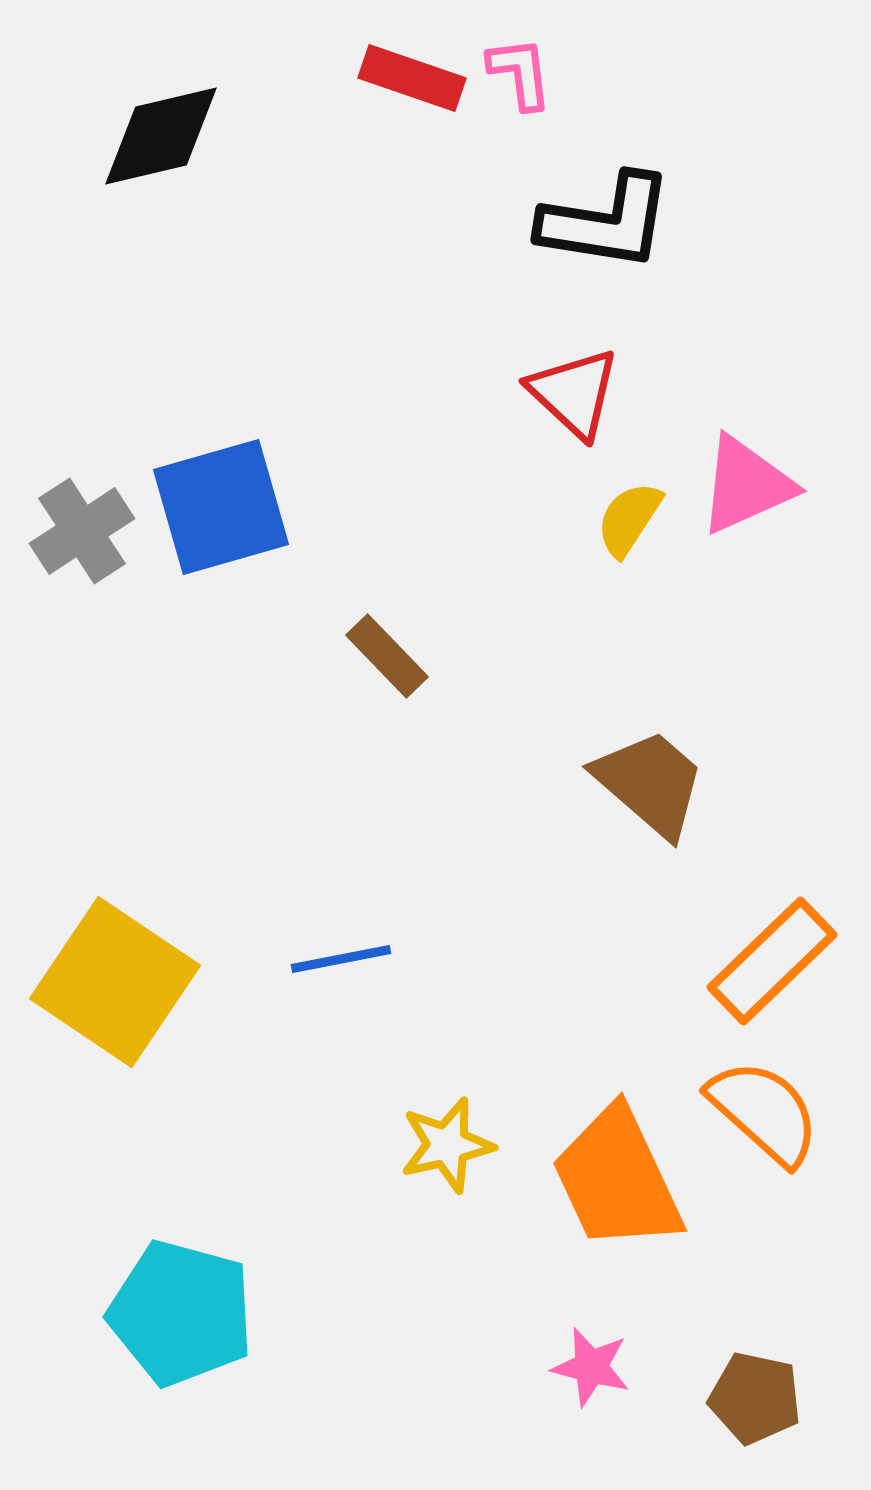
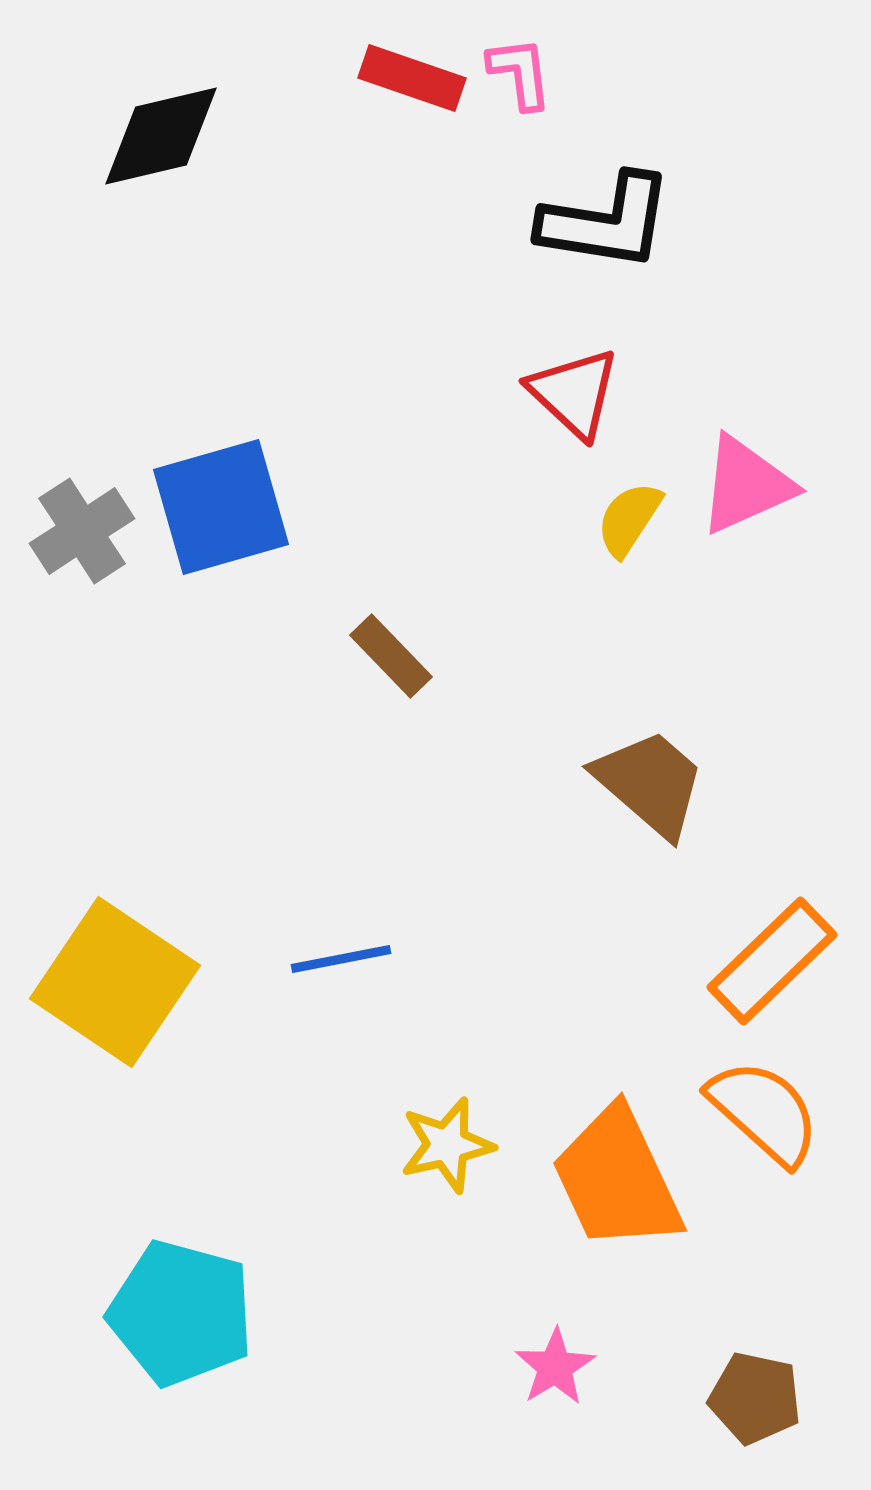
brown rectangle: moved 4 px right
pink star: moved 36 px left; rotated 26 degrees clockwise
